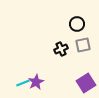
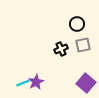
purple square: rotated 18 degrees counterclockwise
